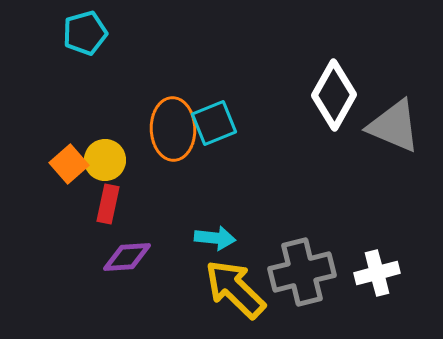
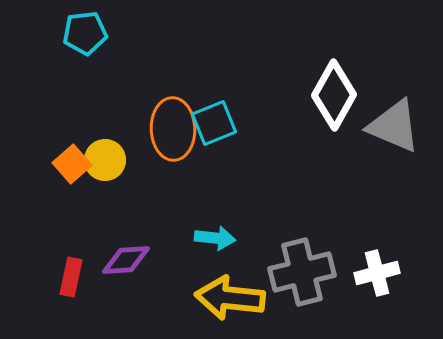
cyan pentagon: rotated 9 degrees clockwise
orange square: moved 3 px right
red rectangle: moved 37 px left, 73 px down
purple diamond: moved 1 px left, 3 px down
yellow arrow: moved 5 px left, 9 px down; rotated 38 degrees counterclockwise
